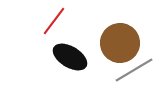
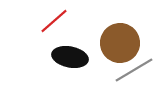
red line: rotated 12 degrees clockwise
black ellipse: rotated 20 degrees counterclockwise
